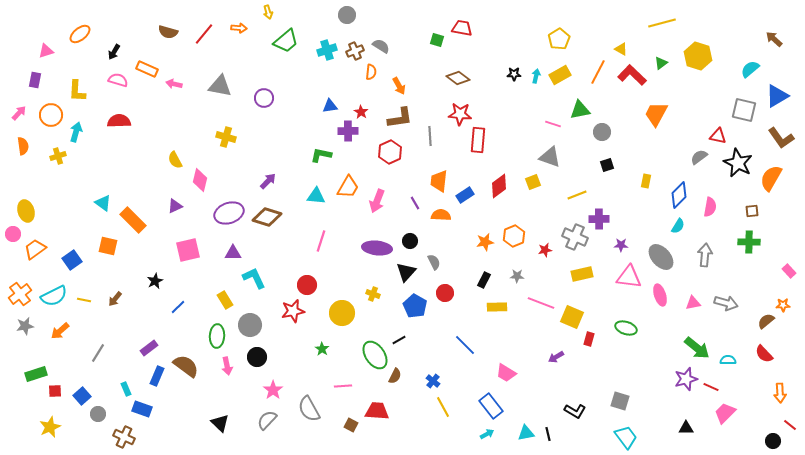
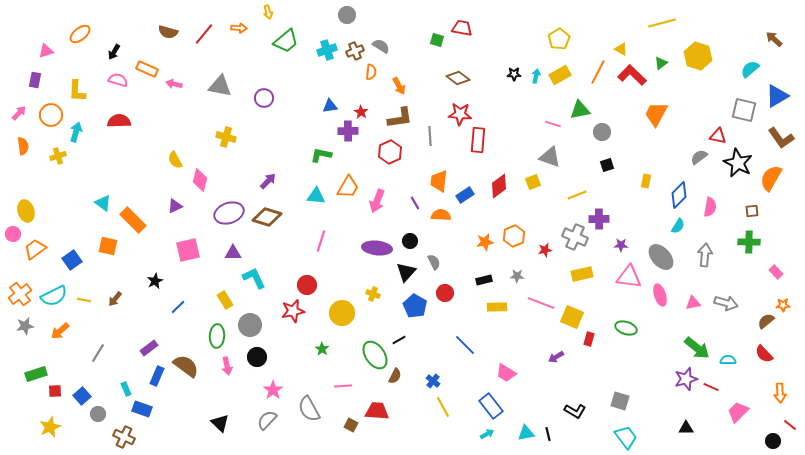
pink rectangle at (789, 271): moved 13 px left, 1 px down
black rectangle at (484, 280): rotated 49 degrees clockwise
pink trapezoid at (725, 413): moved 13 px right, 1 px up
